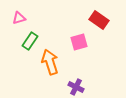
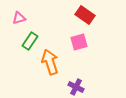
red rectangle: moved 14 px left, 5 px up
